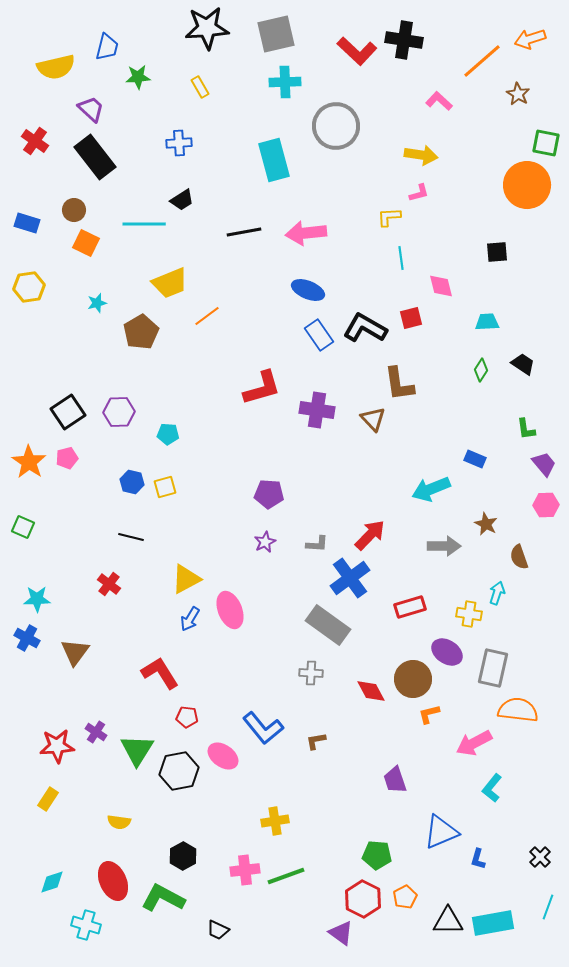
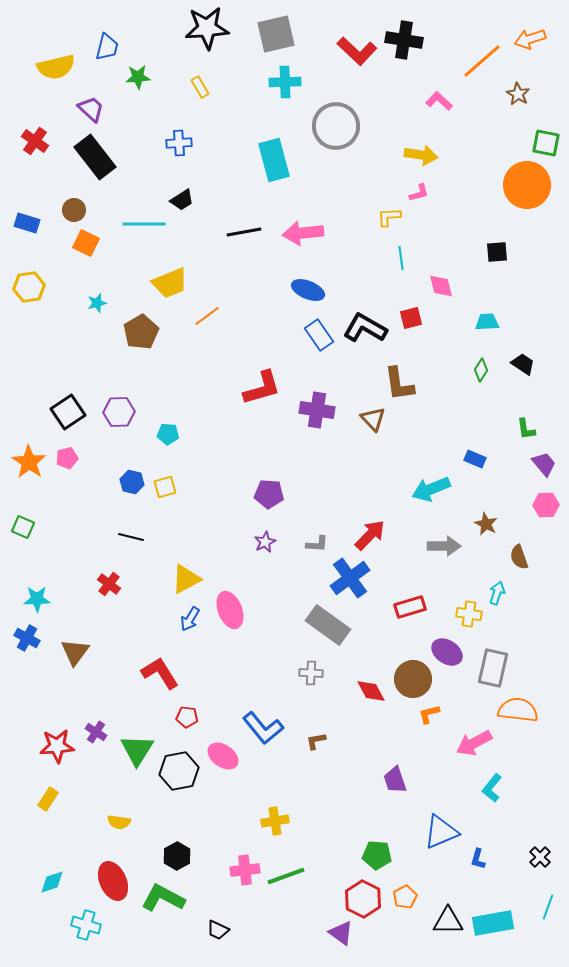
pink arrow at (306, 233): moved 3 px left
black hexagon at (183, 856): moved 6 px left
